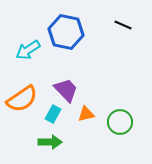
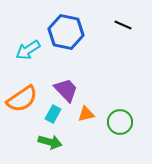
green arrow: rotated 15 degrees clockwise
